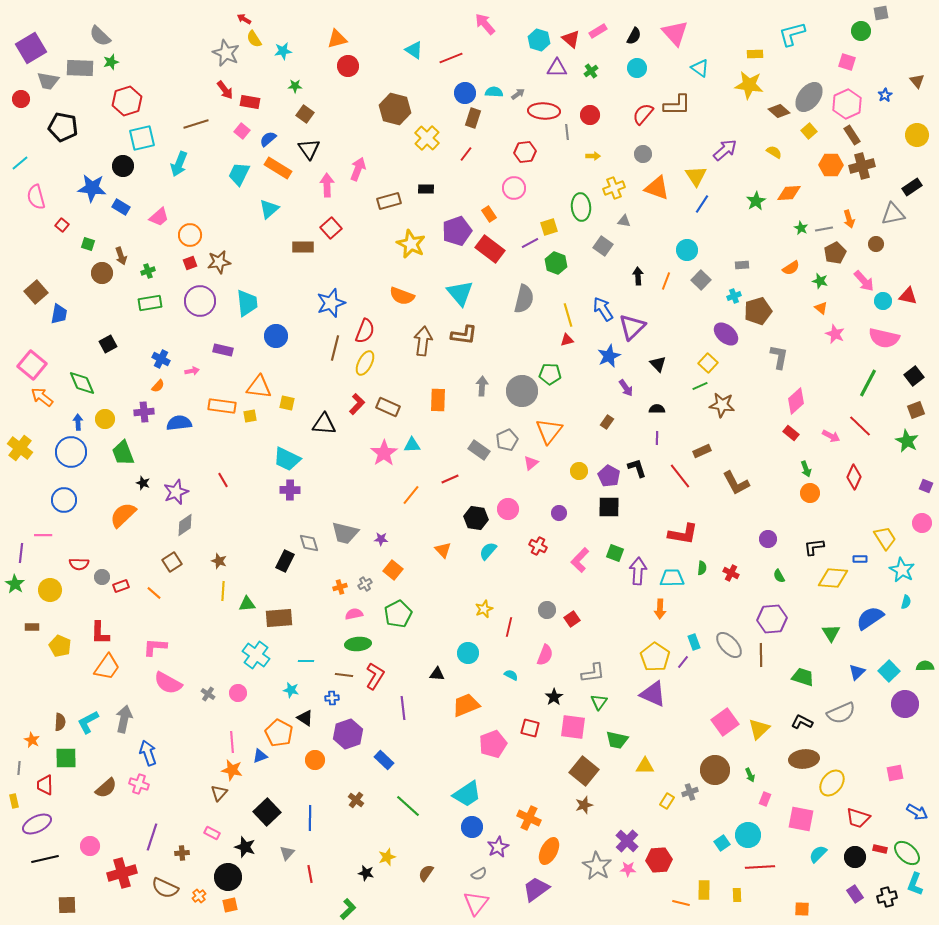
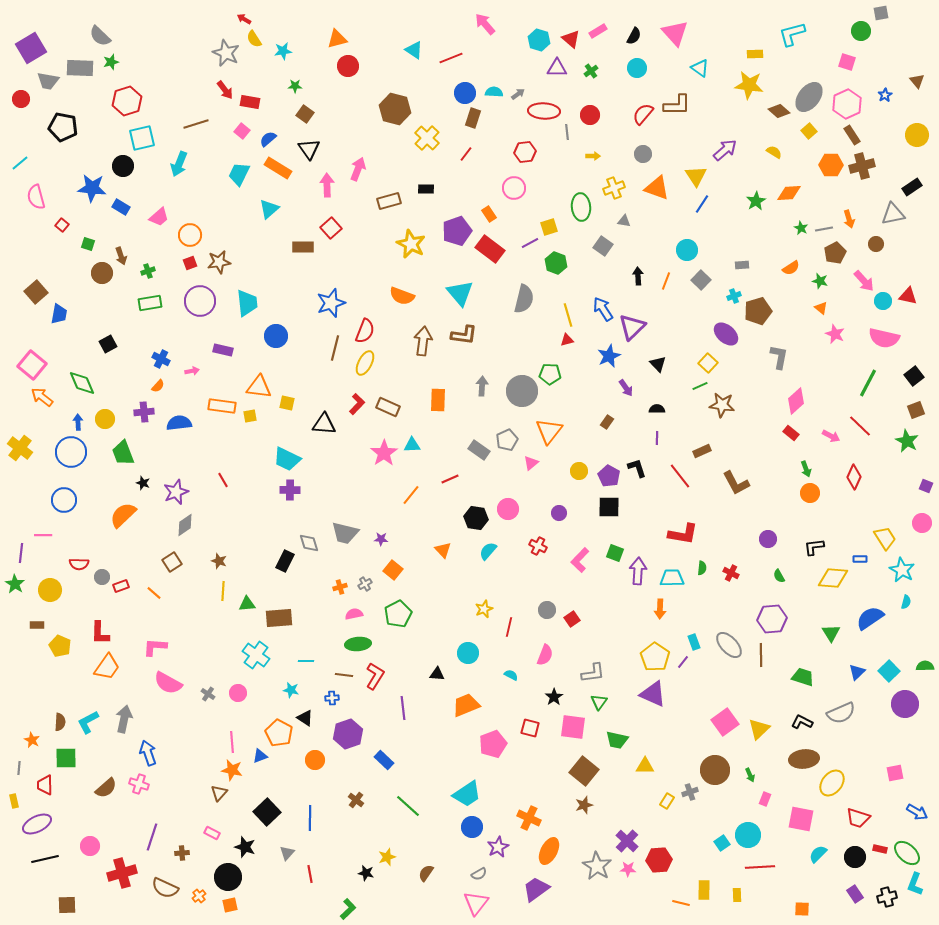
brown rectangle at (32, 627): moved 5 px right, 2 px up
